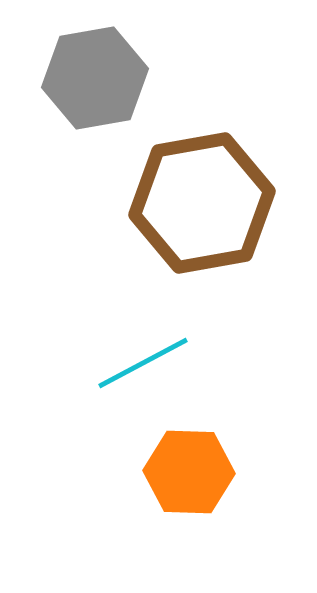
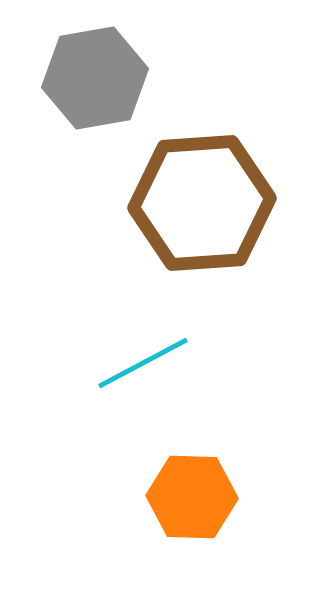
brown hexagon: rotated 6 degrees clockwise
orange hexagon: moved 3 px right, 25 px down
